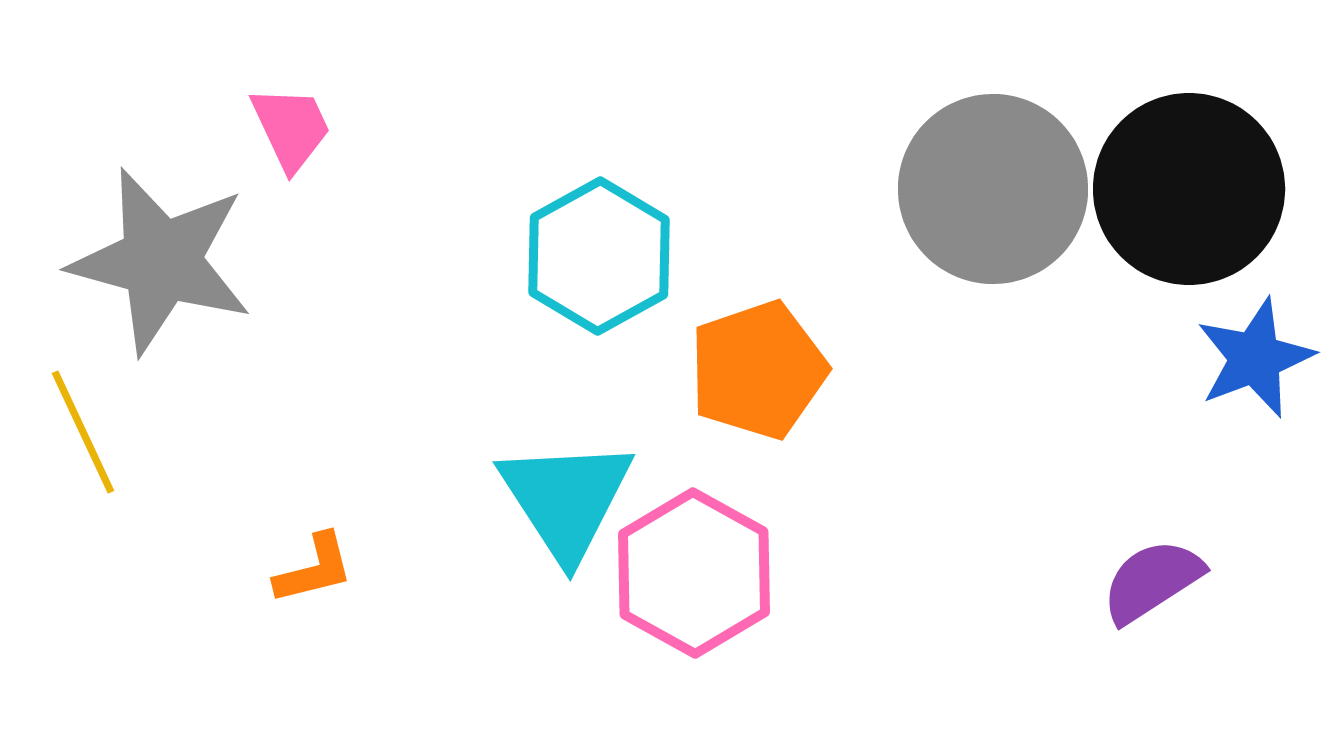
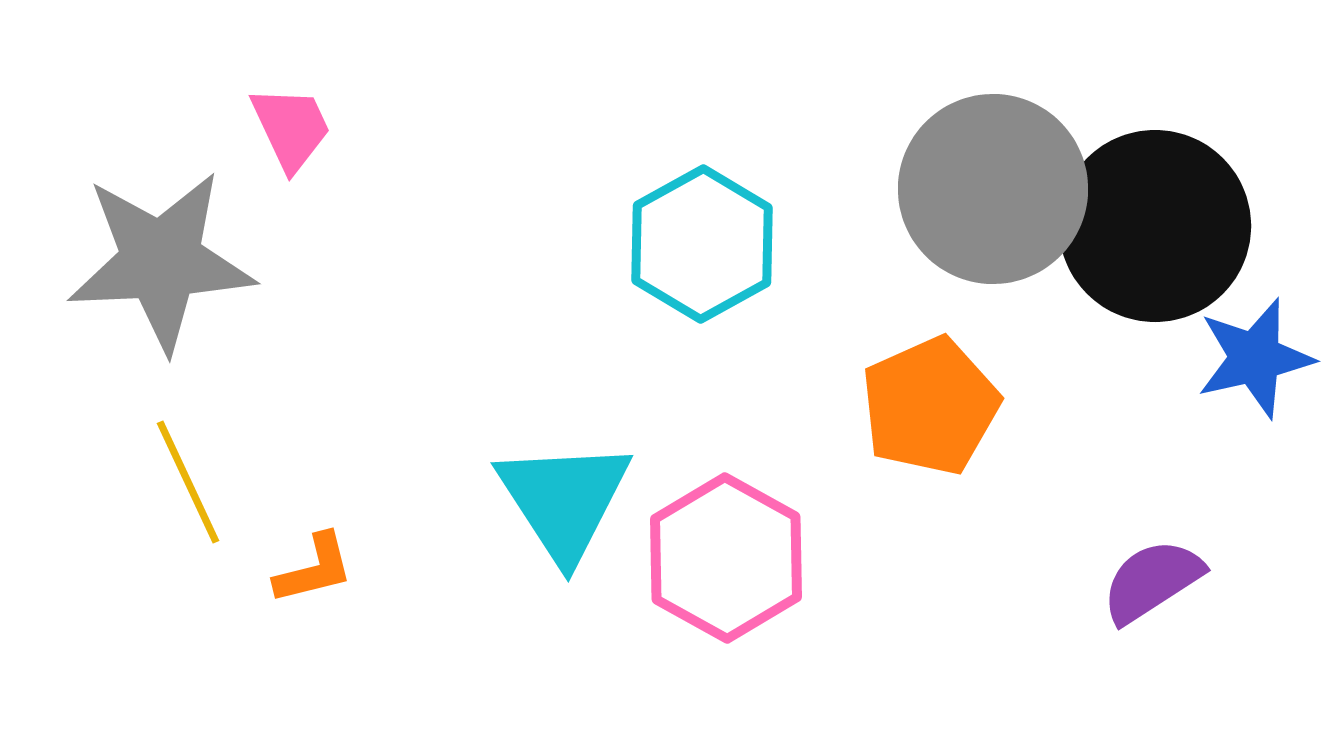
black circle: moved 34 px left, 37 px down
cyan hexagon: moved 103 px right, 12 px up
gray star: rotated 18 degrees counterclockwise
blue star: rotated 8 degrees clockwise
orange pentagon: moved 172 px right, 36 px down; rotated 5 degrees counterclockwise
yellow line: moved 105 px right, 50 px down
cyan triangle: moved 2 px left, 1 px down
pink hexagon: moved 32 px right, 15 px up
